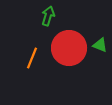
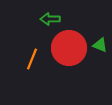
green arrow: moved 2 px right, 3 px down; rotated 108 degrees counterclockwise
orange line: moved 1 px down
